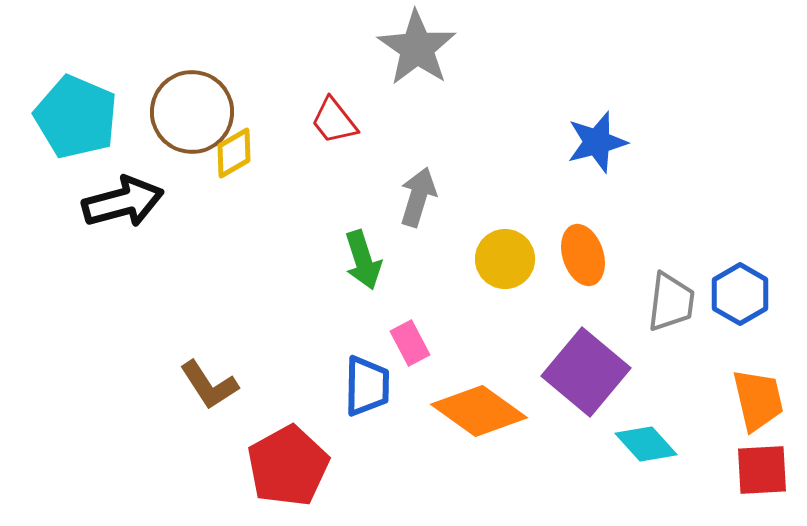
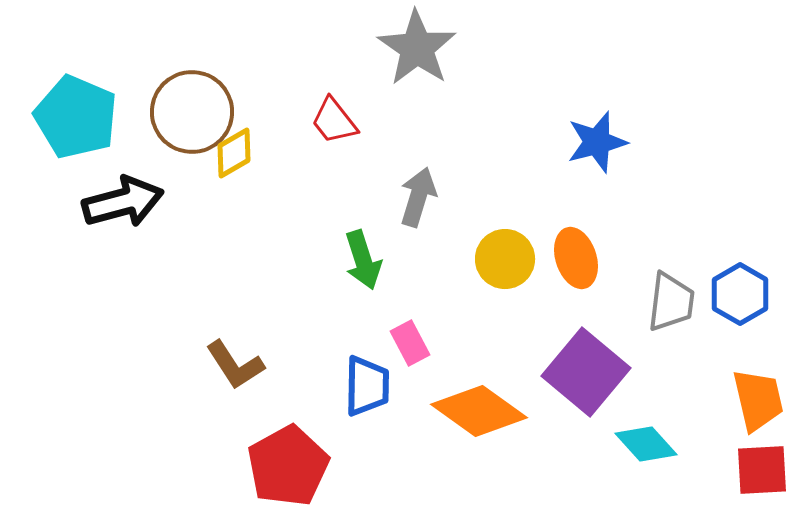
orange ellipse: moved 7 px left, 3 px down
brown L-shape: moved 26 px right, 20 px up
